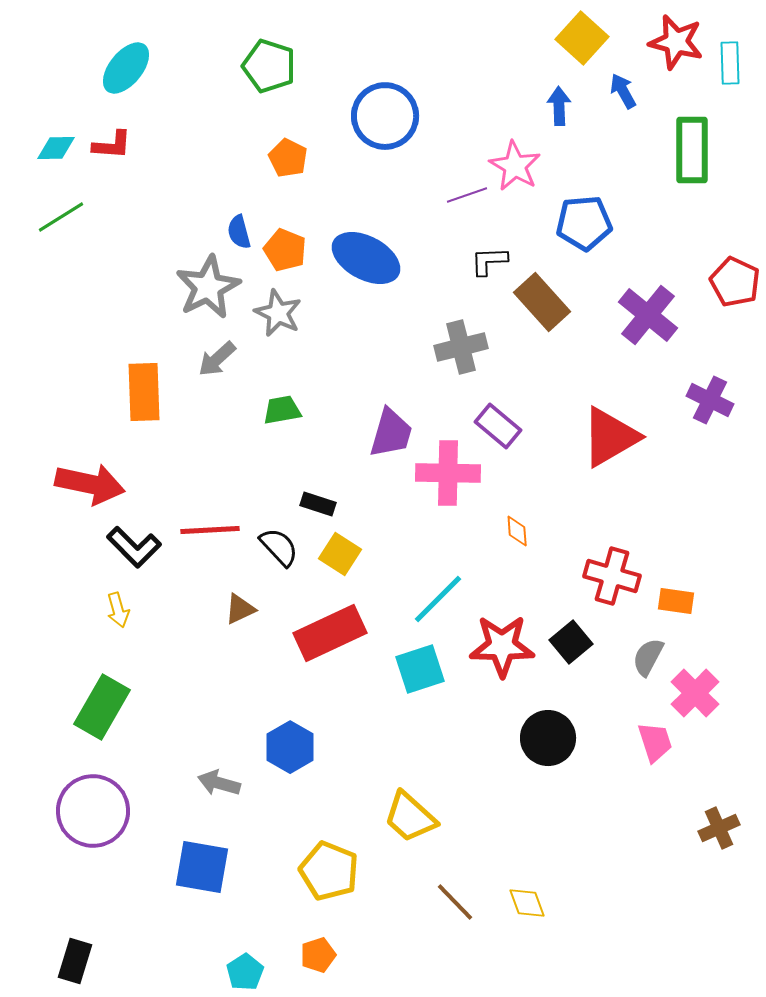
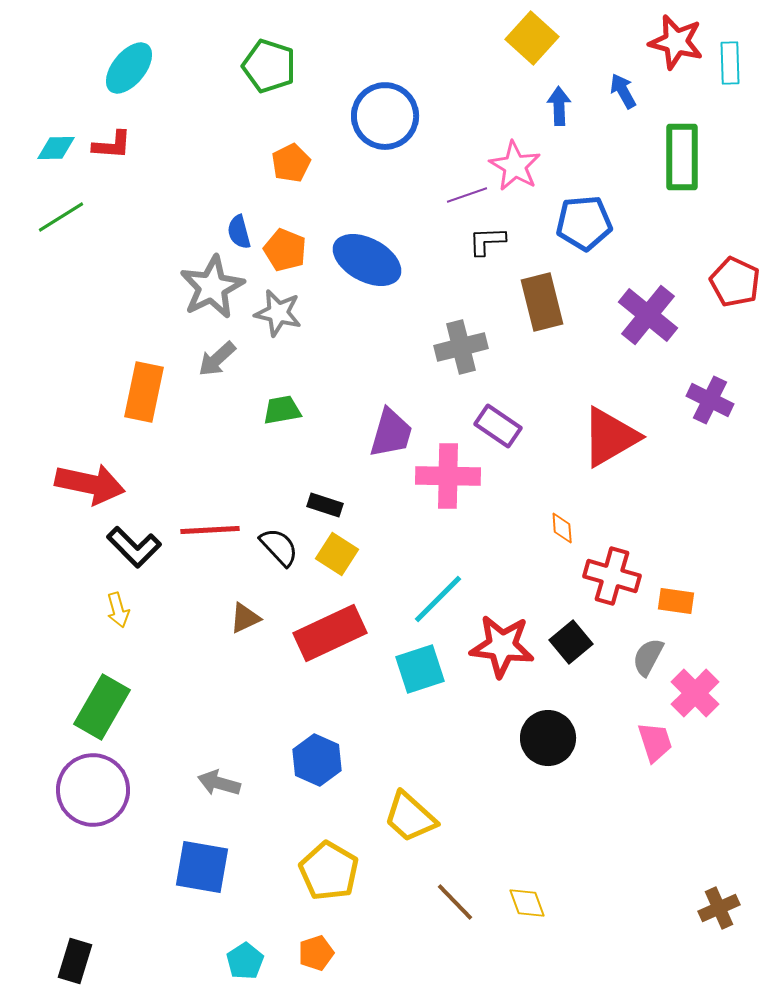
yellow square at (582, 38): moved 50 px left
cyan ellipse at (126, 68): moved 3 px right
green rectangle at (692, 150): moved 10 px left, 7 px down
orange pentagon at (288, 158): moved 3 px right, 5 px down; rotated 18 degrees clockwise
blue ellipse at (366, 258): moved 1 px right, 2 px down
black L-shape at (489, 261): moved 2 px left, 20 px up
gray star at (208, 287): moved 4 px right
brown rectangle at (542, 302): rotated 28 degrees clockwise
gray star at (278, 313): rotated 12 degrees counterclockwise
orange rectangle at (144, 392): rotated 14 degrees clockwise
purple rectangle at (498, 426): rotated 6 degrees counterclockwise
pink cross at (448, 473): moved 3 px down
black rectangle at (318, 504): moved 7 px right, 1 px down
orange diamond at (517, 531): moved 45 px right, 3 px up
yellow square at (340, 554): moved 3 px left
brown triangle at (240, 609): moved 5 px right, 9 px down
red star at (502, 646): rotated 6 degrees clockwise
blue hexagon at (290, 747): moved 27 px right, 13 px down; rotated 6 degrees counterclockwise
purple circle at (93, 811): moved 21 px up
brown cross at (719, 828): moved 80 px down
yellow pentagon at (329, 871): rotated 8 degrees clockwise
orange pentagon at (318, 955): moved 2 px left, 2 px up
cyan pentagon at (245, 972): moved 11 px up
